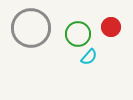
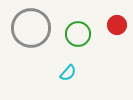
red circle: moved 6 px right, 2 px up
cyan semicircle: moved 21 px left, 16 px down
